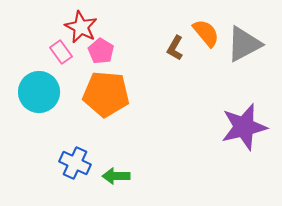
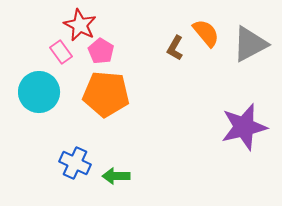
red star: moved 1 px left, 2 px up
gray triangle: moved 6 px right
